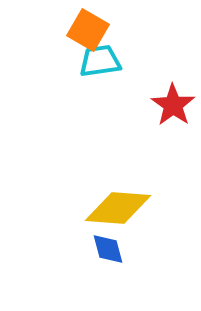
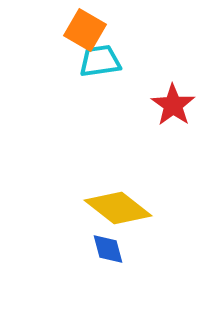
orange square: moved 3 px left
yellow diamond: rotated 34 degrees clockwise
